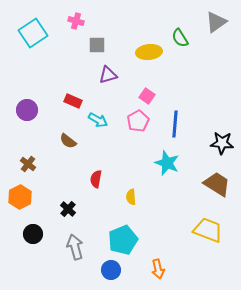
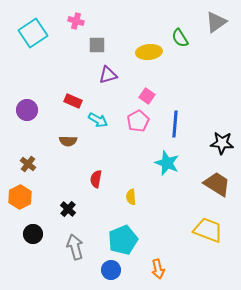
brown semicircle: rotated 36 degrees counterclockwise
